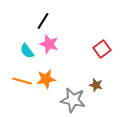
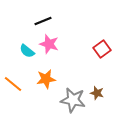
black line: rotated 36 degrees clockwise
cyan semicircle: rotated 14 degrees counterclockwise
orange line: moved 9 px left, 3 px down; rotated 24 degrees clockwise
brown star: moved 1 px right, 8 px down
